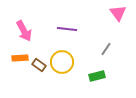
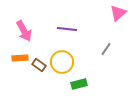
pink triangle: rotated 24 degrees clockwise
green rectangle: moved 18 px left, 8 px down
